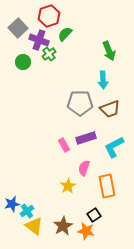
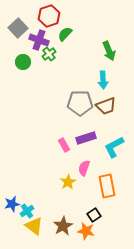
brown trapezoid: moved 4 px left, 3 px up
yellow star: moved 4 px up
